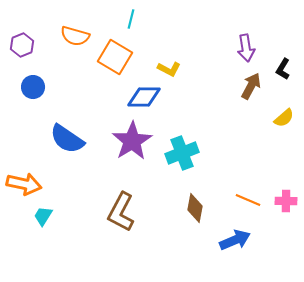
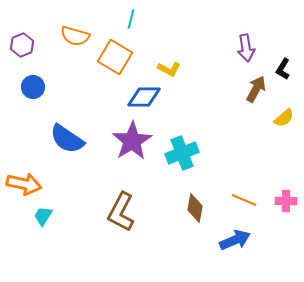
brown arrow: moved 5 px right, 3 px down
orange line: moved 4 px left
